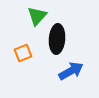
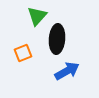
blue arrow: moved 4 px left
